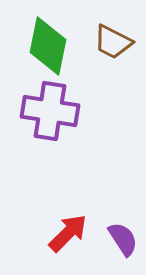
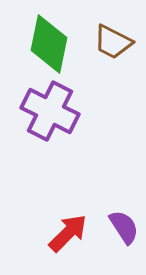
green diamond: moved 1 px right, 2 px up
purple cross: rotated 18 degrees clockwise
purple semicircle: moved 1 px right, 12 px up
